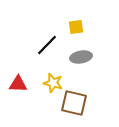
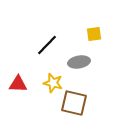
yellow square: moved 18 px right, 7 px down
gray ellipse: moved 2 px left, 5 px down
